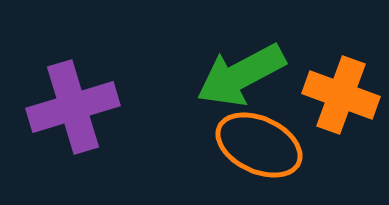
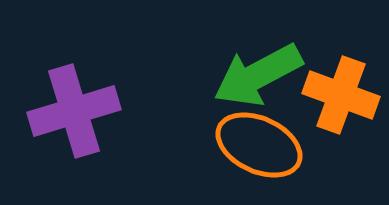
green arrow: moved 17 px right
purple cross: moved 1 px right, 4 px down
